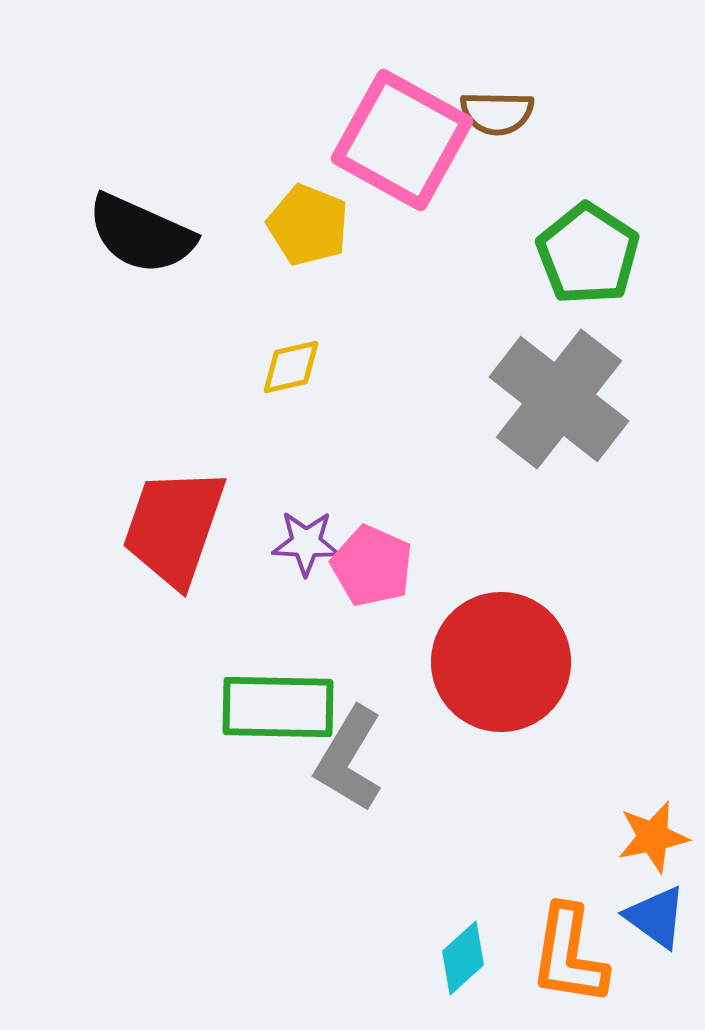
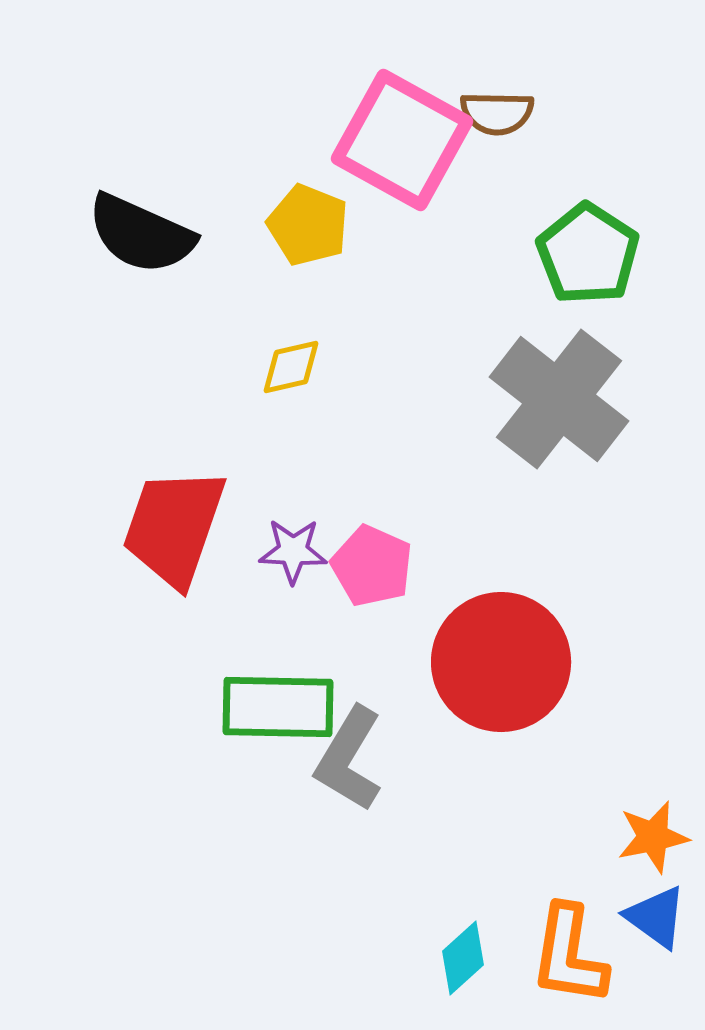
purple star: moved 13 px left, 8 px down
